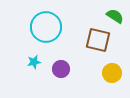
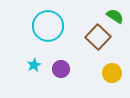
cyan circle: moved 2 px right, 1 px up
brown square: moved 3 px up; rotated 30 degrees clockwise
cyan star: moved 3 px down; rotated 16 degrees counterclockwise
